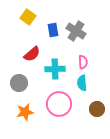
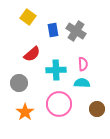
pink semicircle: moved 2 px down
cyan cross: moved 1 px right, 1 px down
cyan semicircle: rotated 98 degrees clockwise
orange star: rotated 24 degrees counterclockwise
